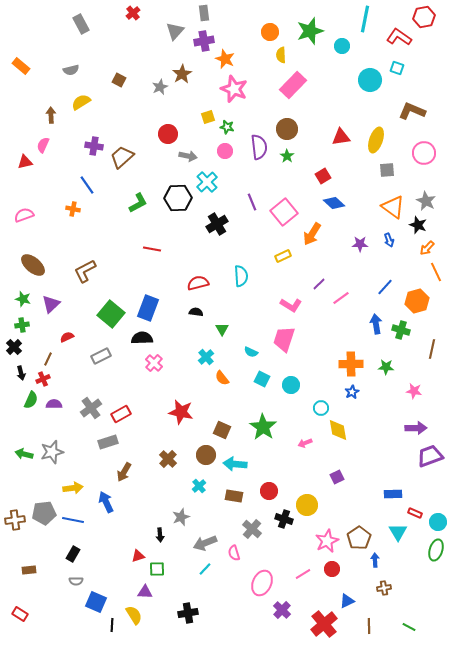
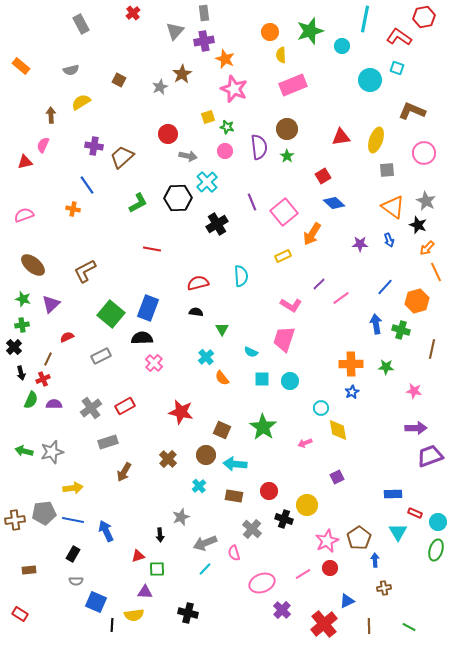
pink rectangle at (293, 85): rotated 24 degrees clockwise
cyan square at (262, 379): rotated 28 degrees counterclockwise
cyan circle at (291, 385): moved 1 px left, 4 px up
red rectangle at (121, 414): moved 4 px right, 8 px up
green arrow at (24, 454): moved 3 px up
blue arrow at (106, 502): moved 29 px down
red circle at (332, 569): moved 2 px left, 1 px up
pink ellipse at (262, 583): rotated 45 degrees clockwise
black cross at (188, 613): rotated 24 degrees clockwise
yellow semicircle at (134, 615): rotated 114 degrees clockwise
